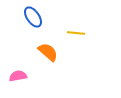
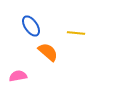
blue ellipse: moved 2 px left, 9 px down
